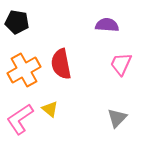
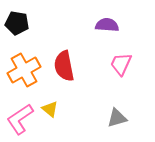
black pentagon: moved 1 px down
red semicircle: moved 3 px right, 2 px down
gray triangle: rotated 30 degrees clockwise
